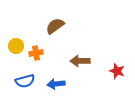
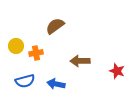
blue arrow: rotated 18 degrees clockwise
